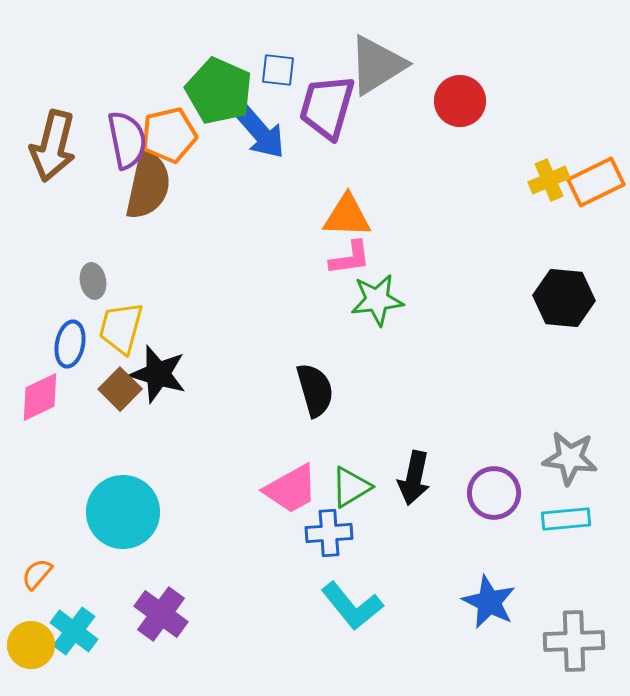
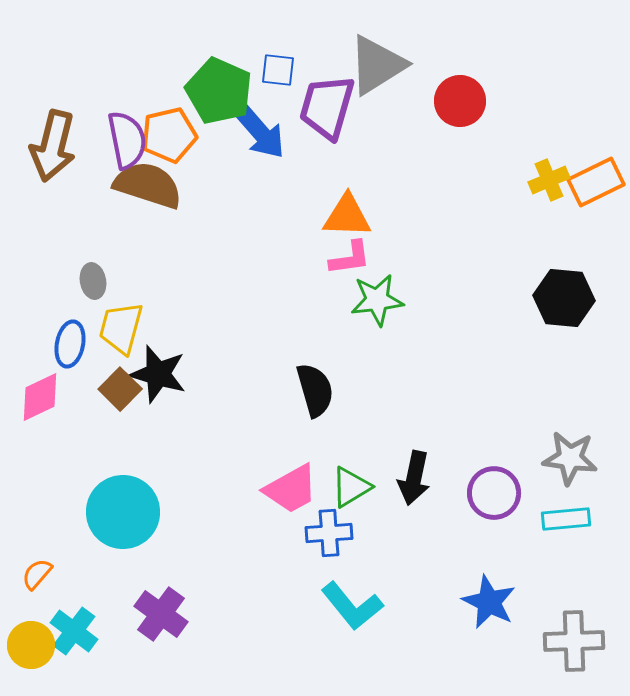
brown semicircle: rotated 84 degrees counterclockwise
